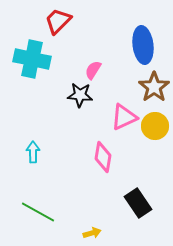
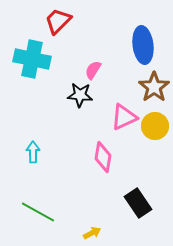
yellow arrow: rotated 12 degrees counterclockwise
